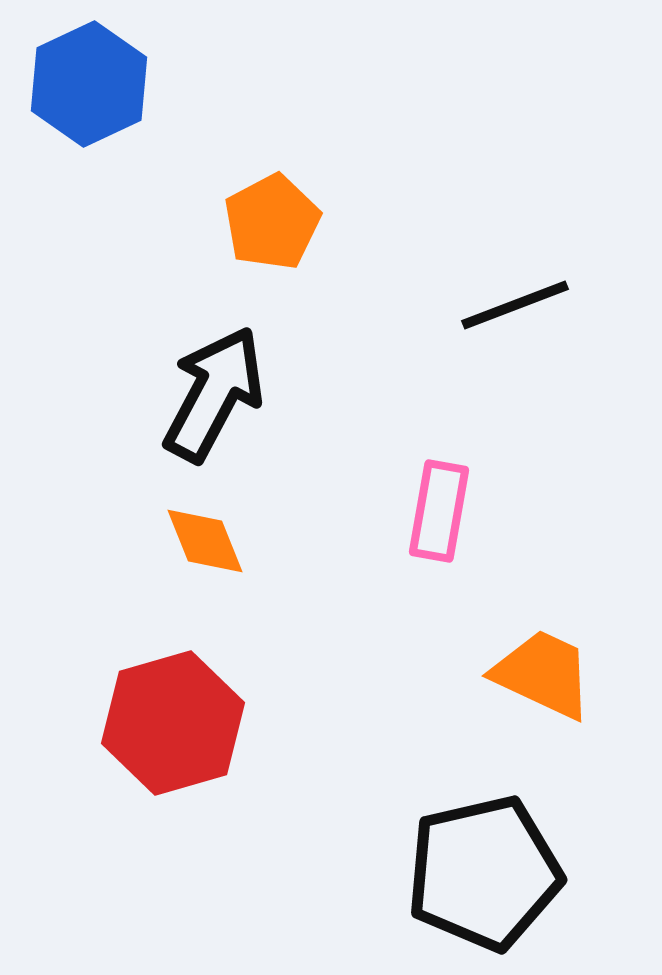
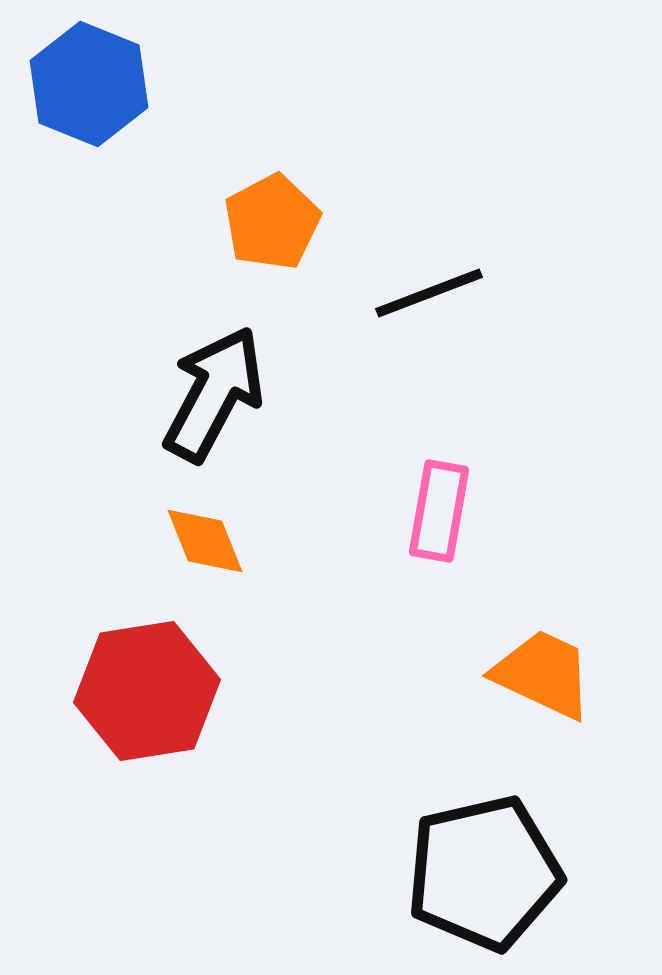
blue hexagon: rotated 13 degrees counterclockwise
black line: moved 86 px left, 12 px up
red hexagon: moved 26 px left, 32 px up; rotated 7 degrees clockwise
